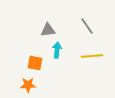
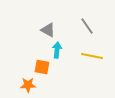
gray triangle: rotated 35 degrees clockwise
yellow line: rotated 15 degrees clockwise
orange square: moved 7 px right, 4 px down
